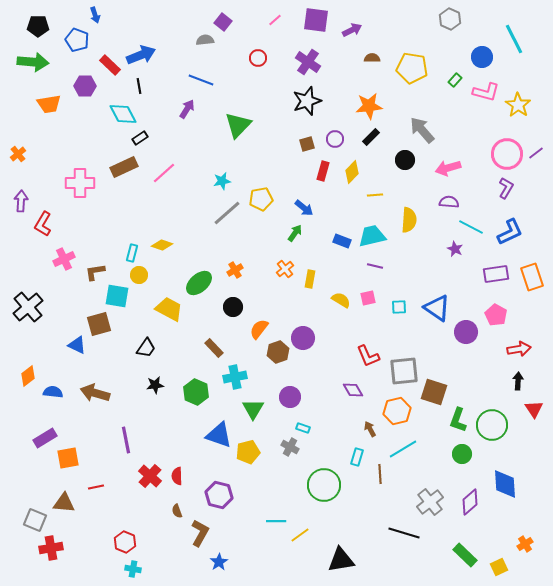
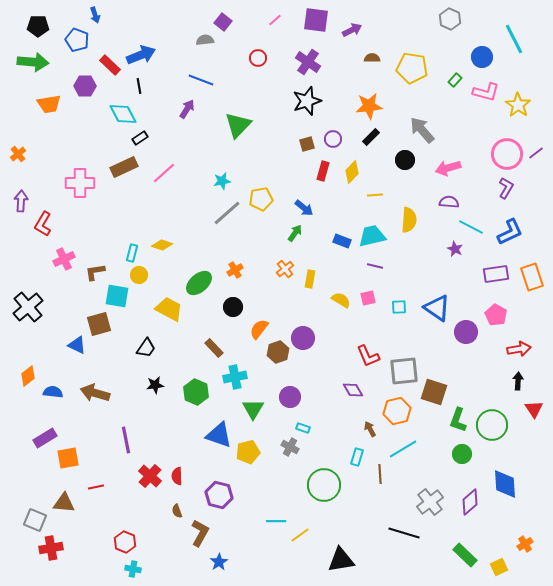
purple circle at (335, 139): moved 2 px left
